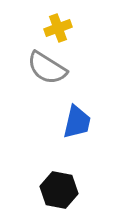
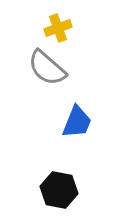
gray semicircle: rotated 9 degrees clockwise
blue trapezoid: rotated 9 degrees clockwise
